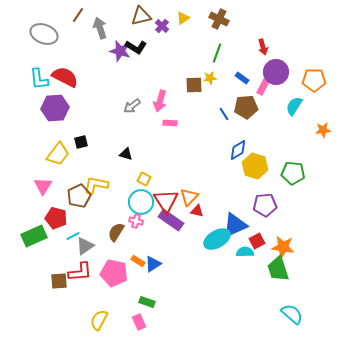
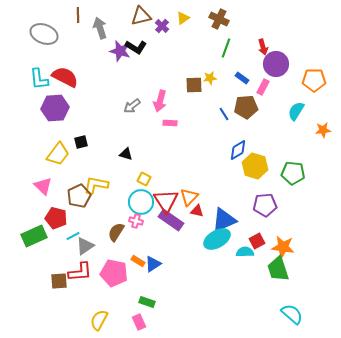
brown line at (78, 15): rotated 35 degrees counterclockwise
green line at (217, 53): moved 9 px right, 5 px up
purple circle at (276, 72): moved 8 px up
cyan semicircle at (294, 106): moved 2 px right, 5 px down
pink triangle at (43, 186): rotated 18 degrees counterclockwise
blue triangle at (235, 225): moved 11 px left, 5 px up
